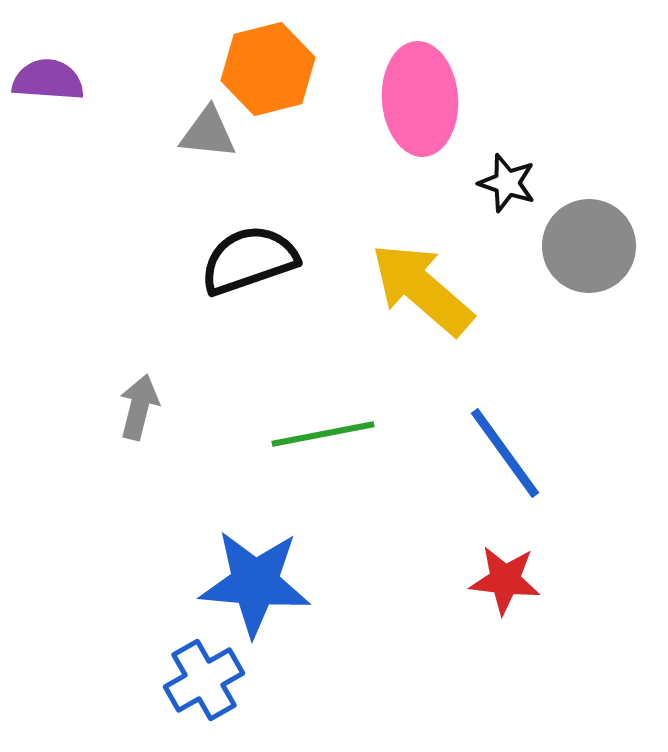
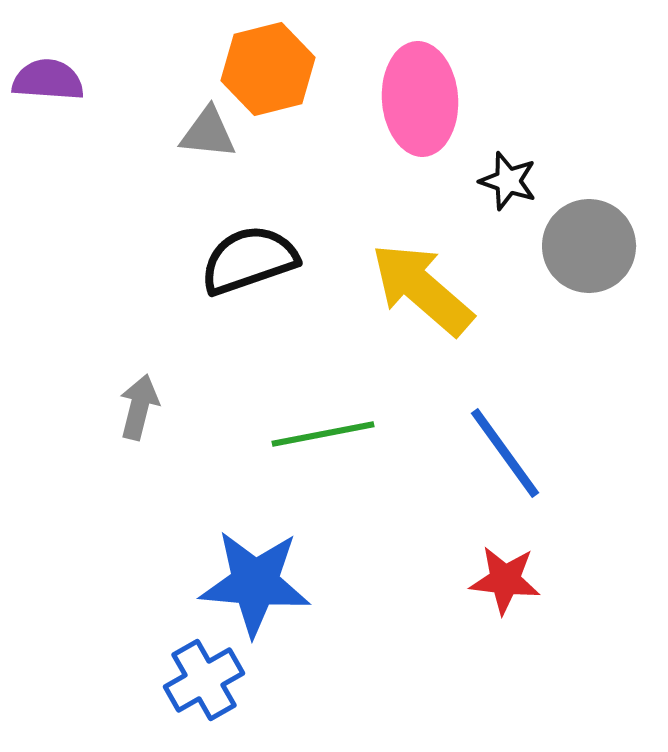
black star: moved 1 px right, 2 px up
